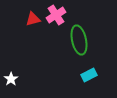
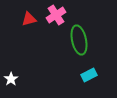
red triangle: moved 4 px left
